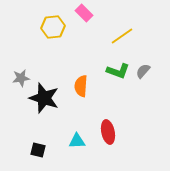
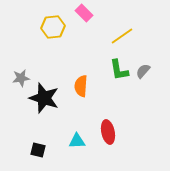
green L-shape: moved 1 px right, 1 px up; rotated 60 degrees clockwise
